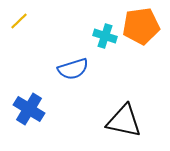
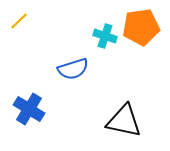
orange pentagon: moved 1 px down
